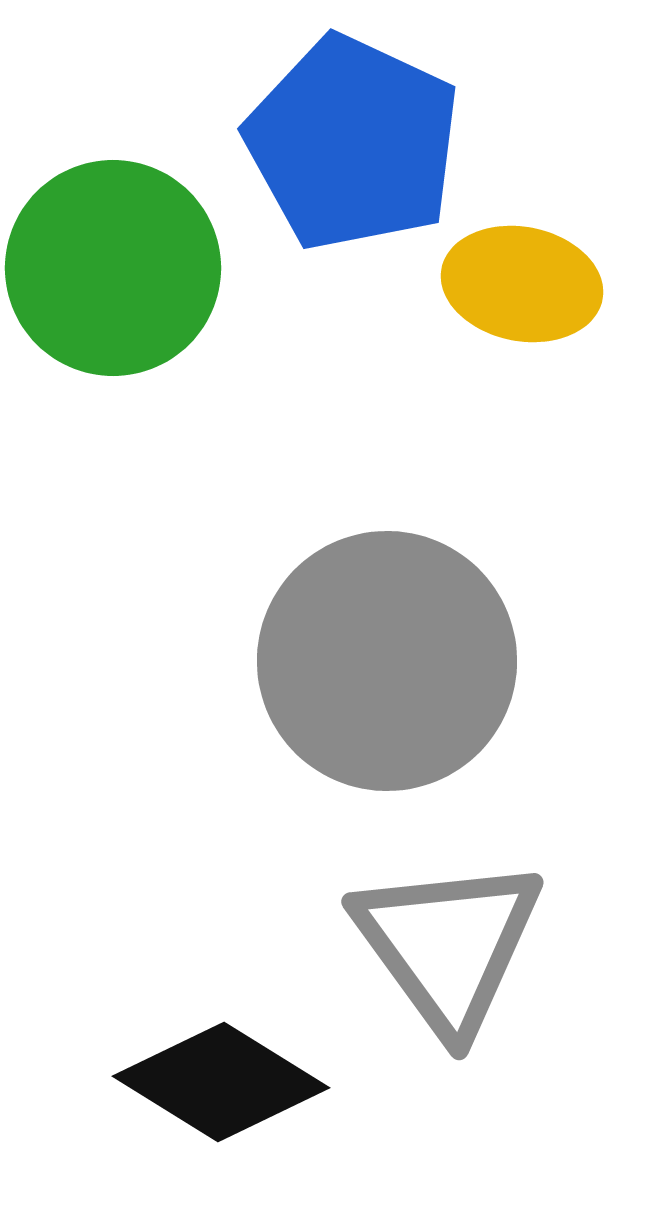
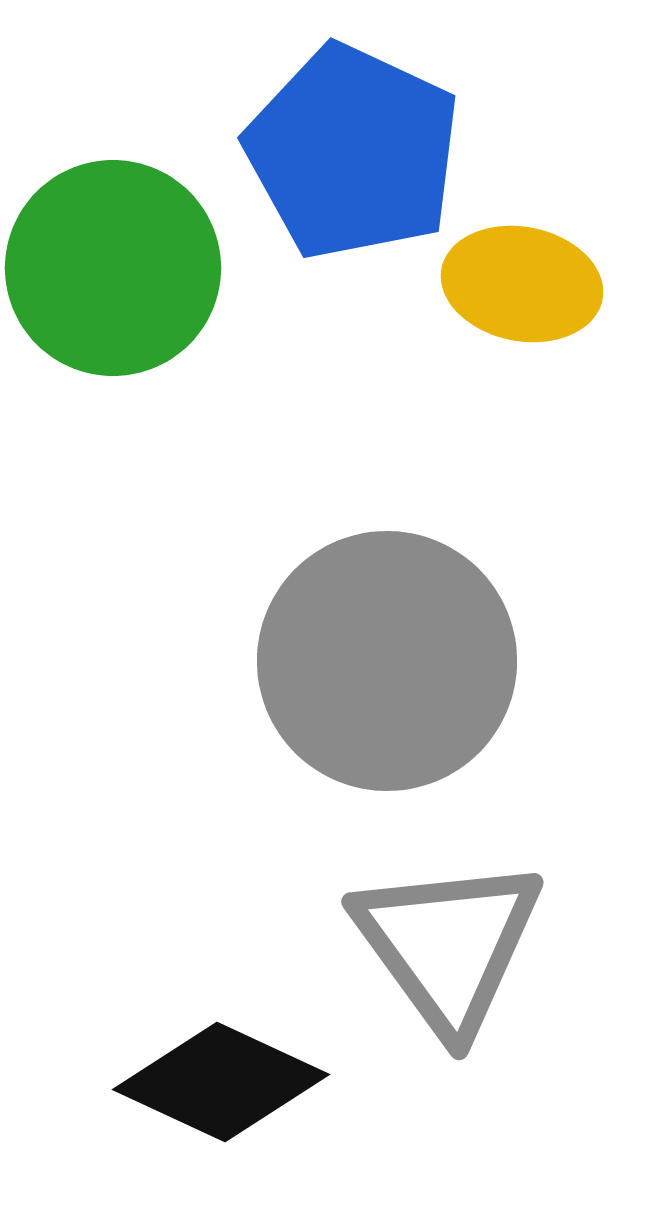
blue pentagon: moved 9 px down
black diamond: rotated 7 degrees counterclockwise
